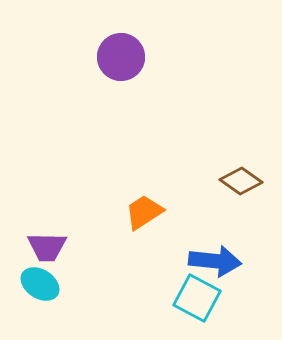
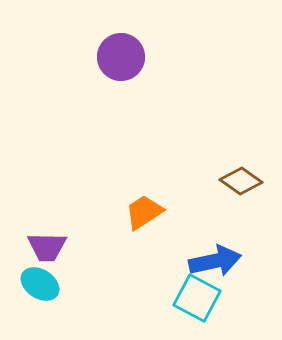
blue arrow: rotated 18 degrees counterclockwise
